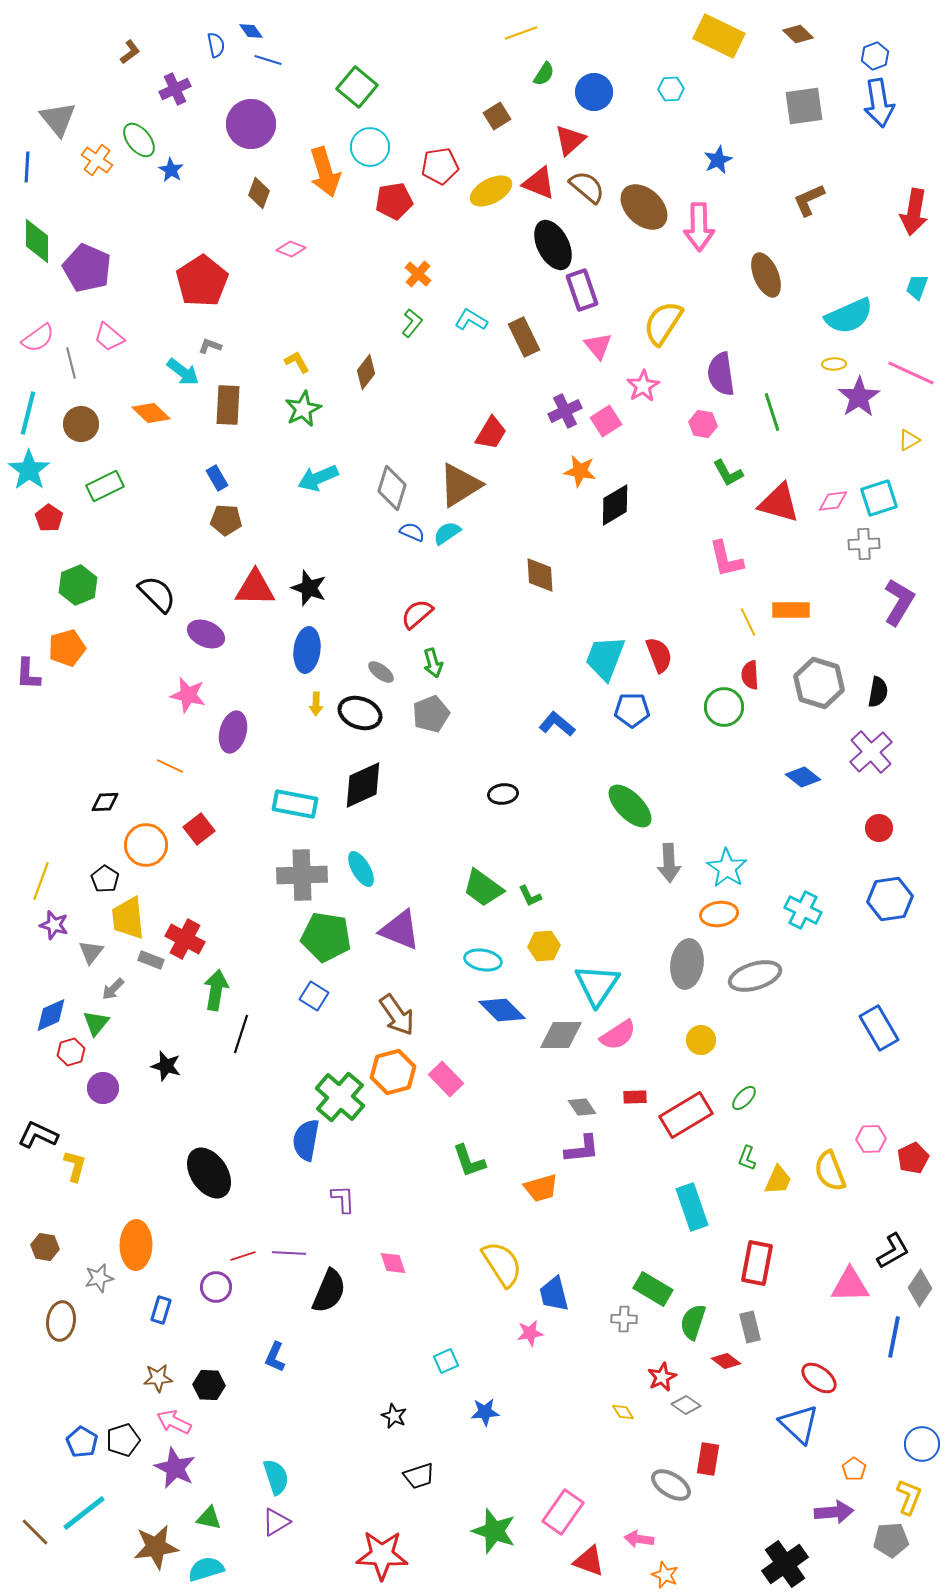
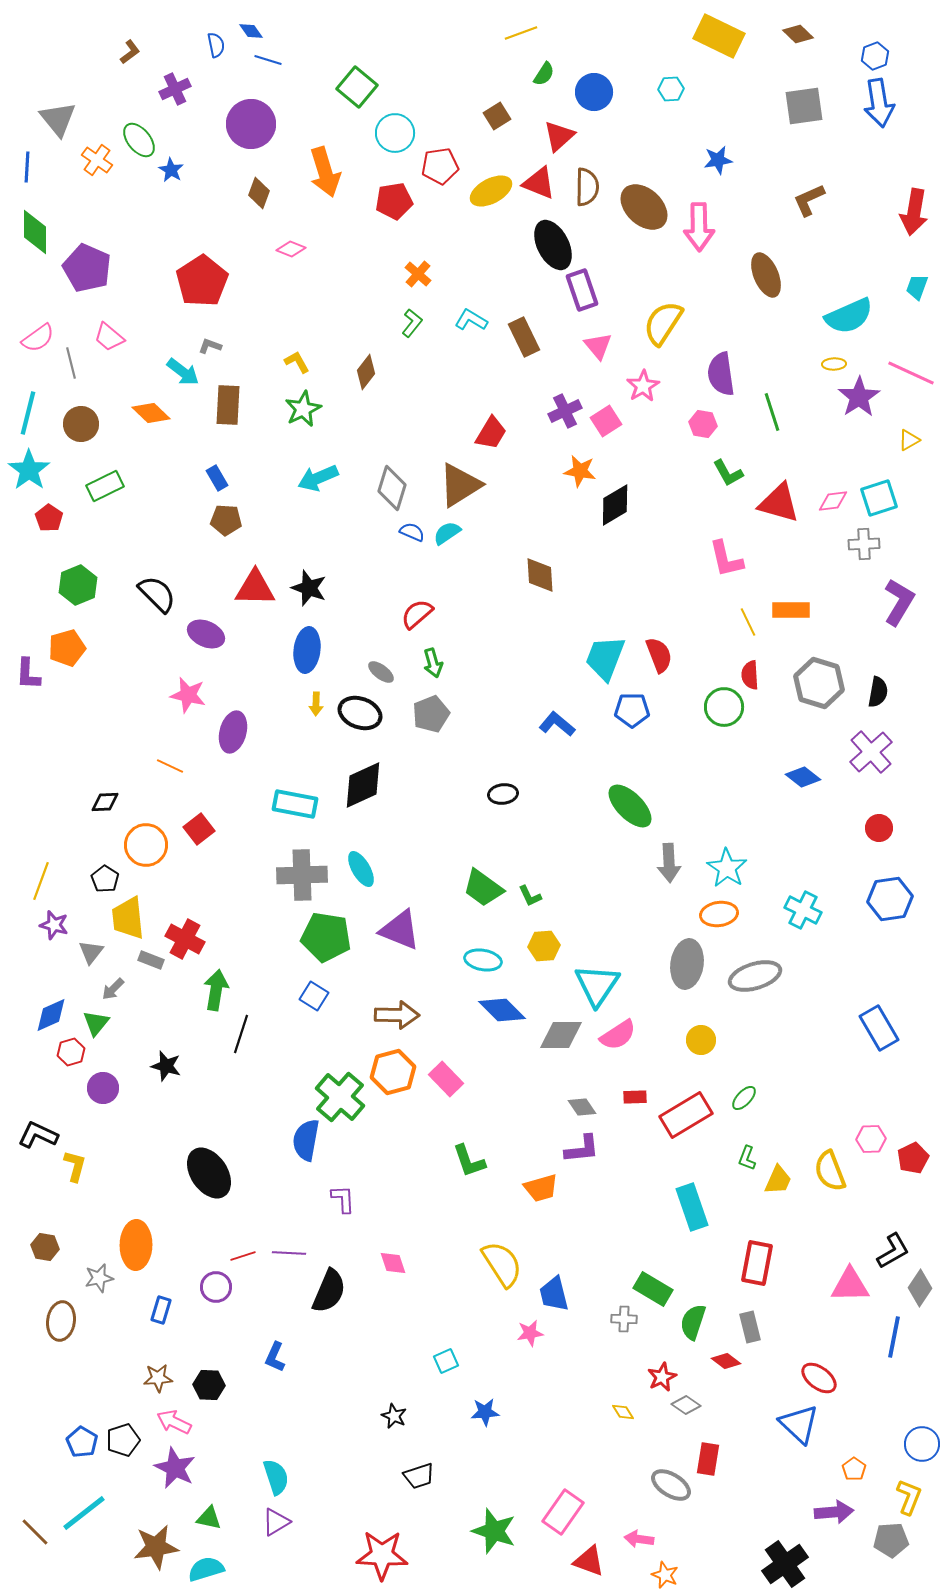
red triangle at (570, 140): moved 11 px left, 4 px up
cyan circle at (370, 147): moved 25 px right, 14 px up
blue star at (718, 160): rotated 16 degrees clockwise
brown semicircle at (587, 187): rotated 51 degrees clockwise
green diamond at (37, 241): moved 2 px left, 9 px up
brown arrow at (397, 1015): rotated 54 degrees counterclockwise
